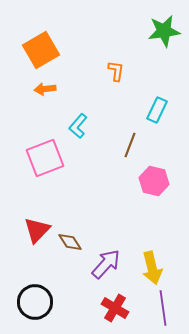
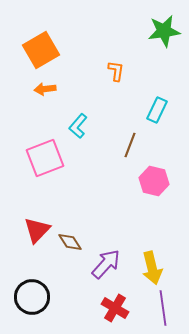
black circle: moved 3 px left, 5 px up
